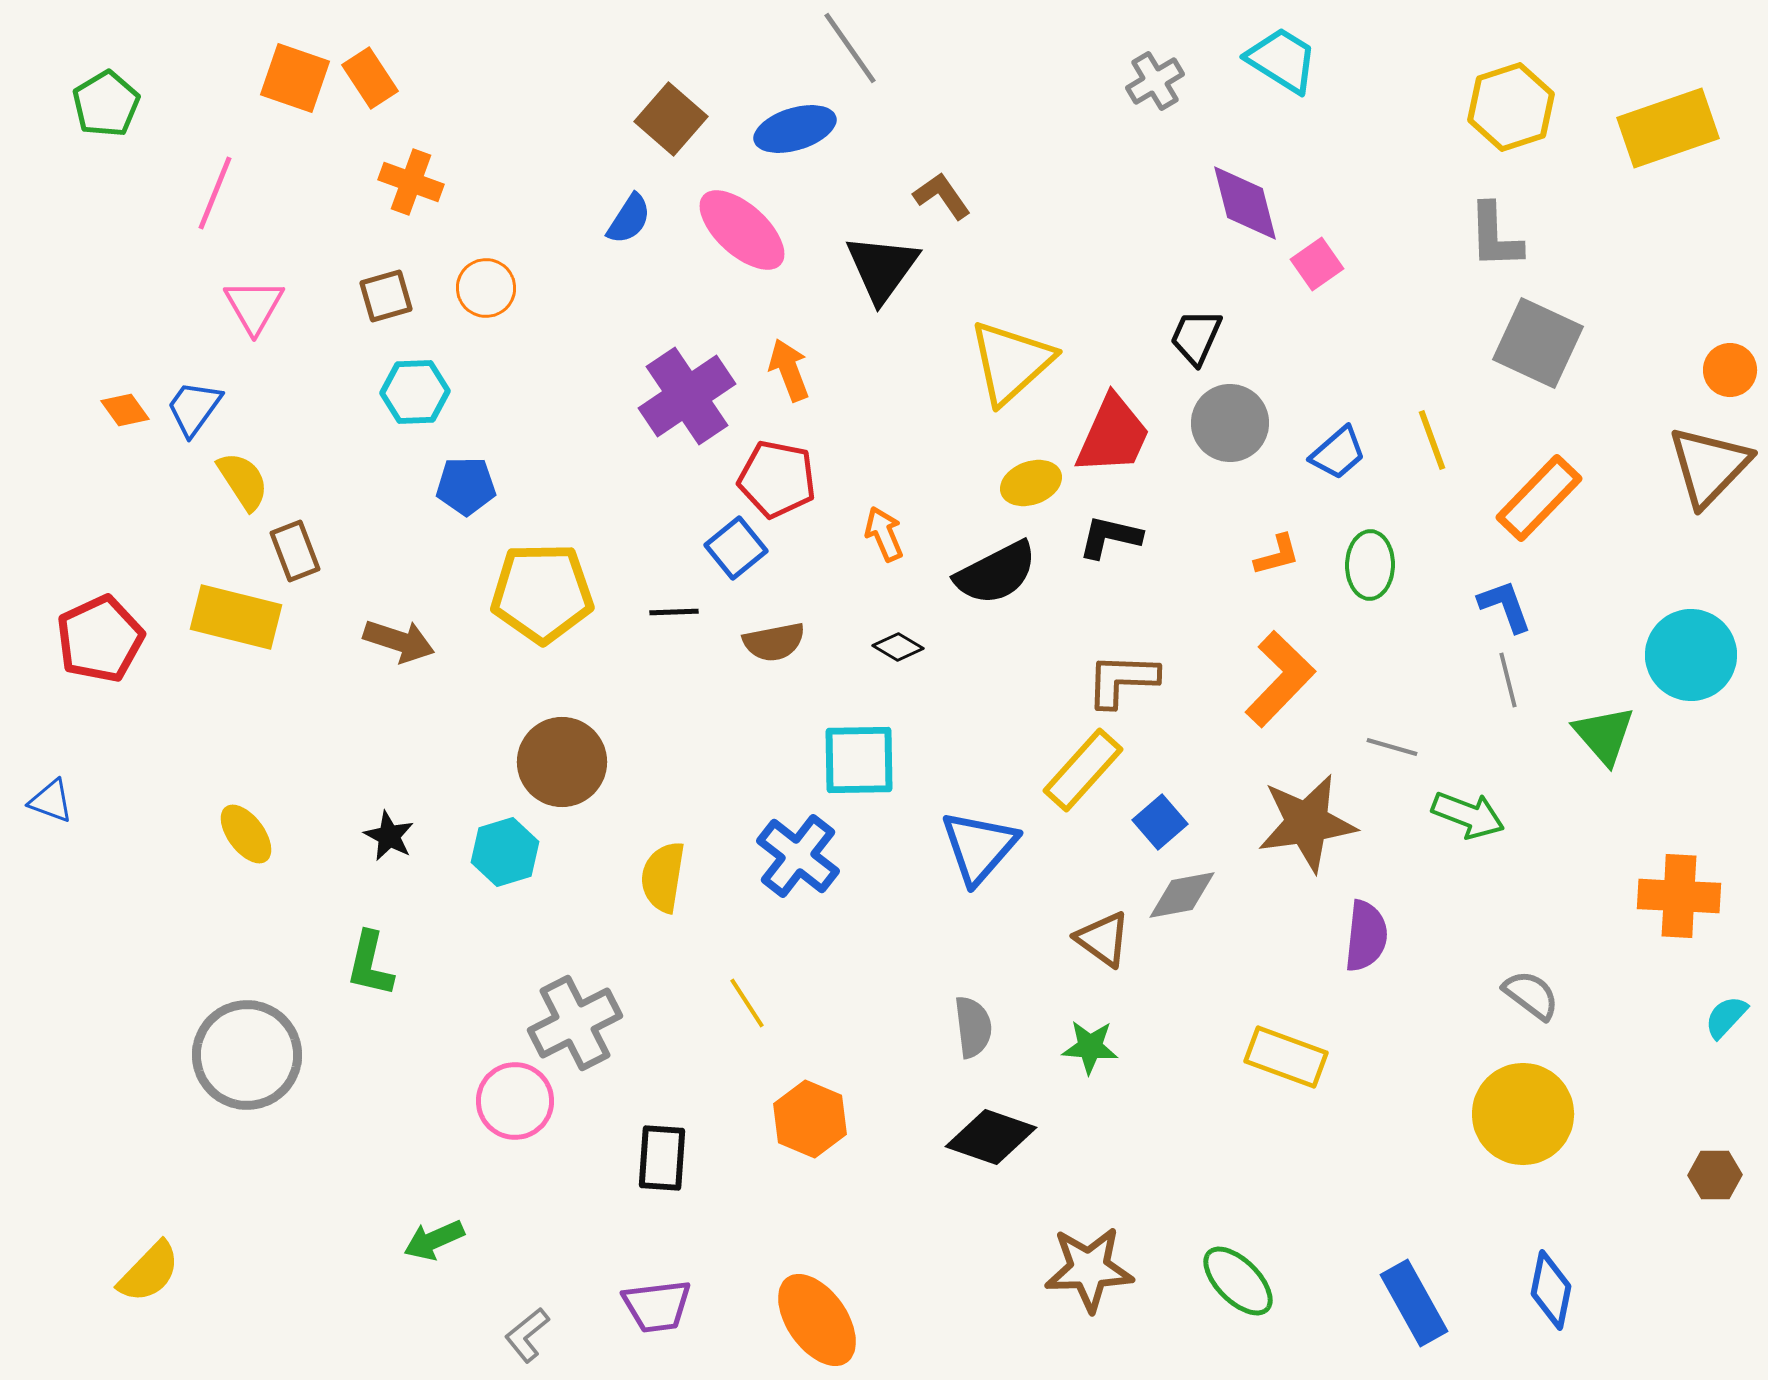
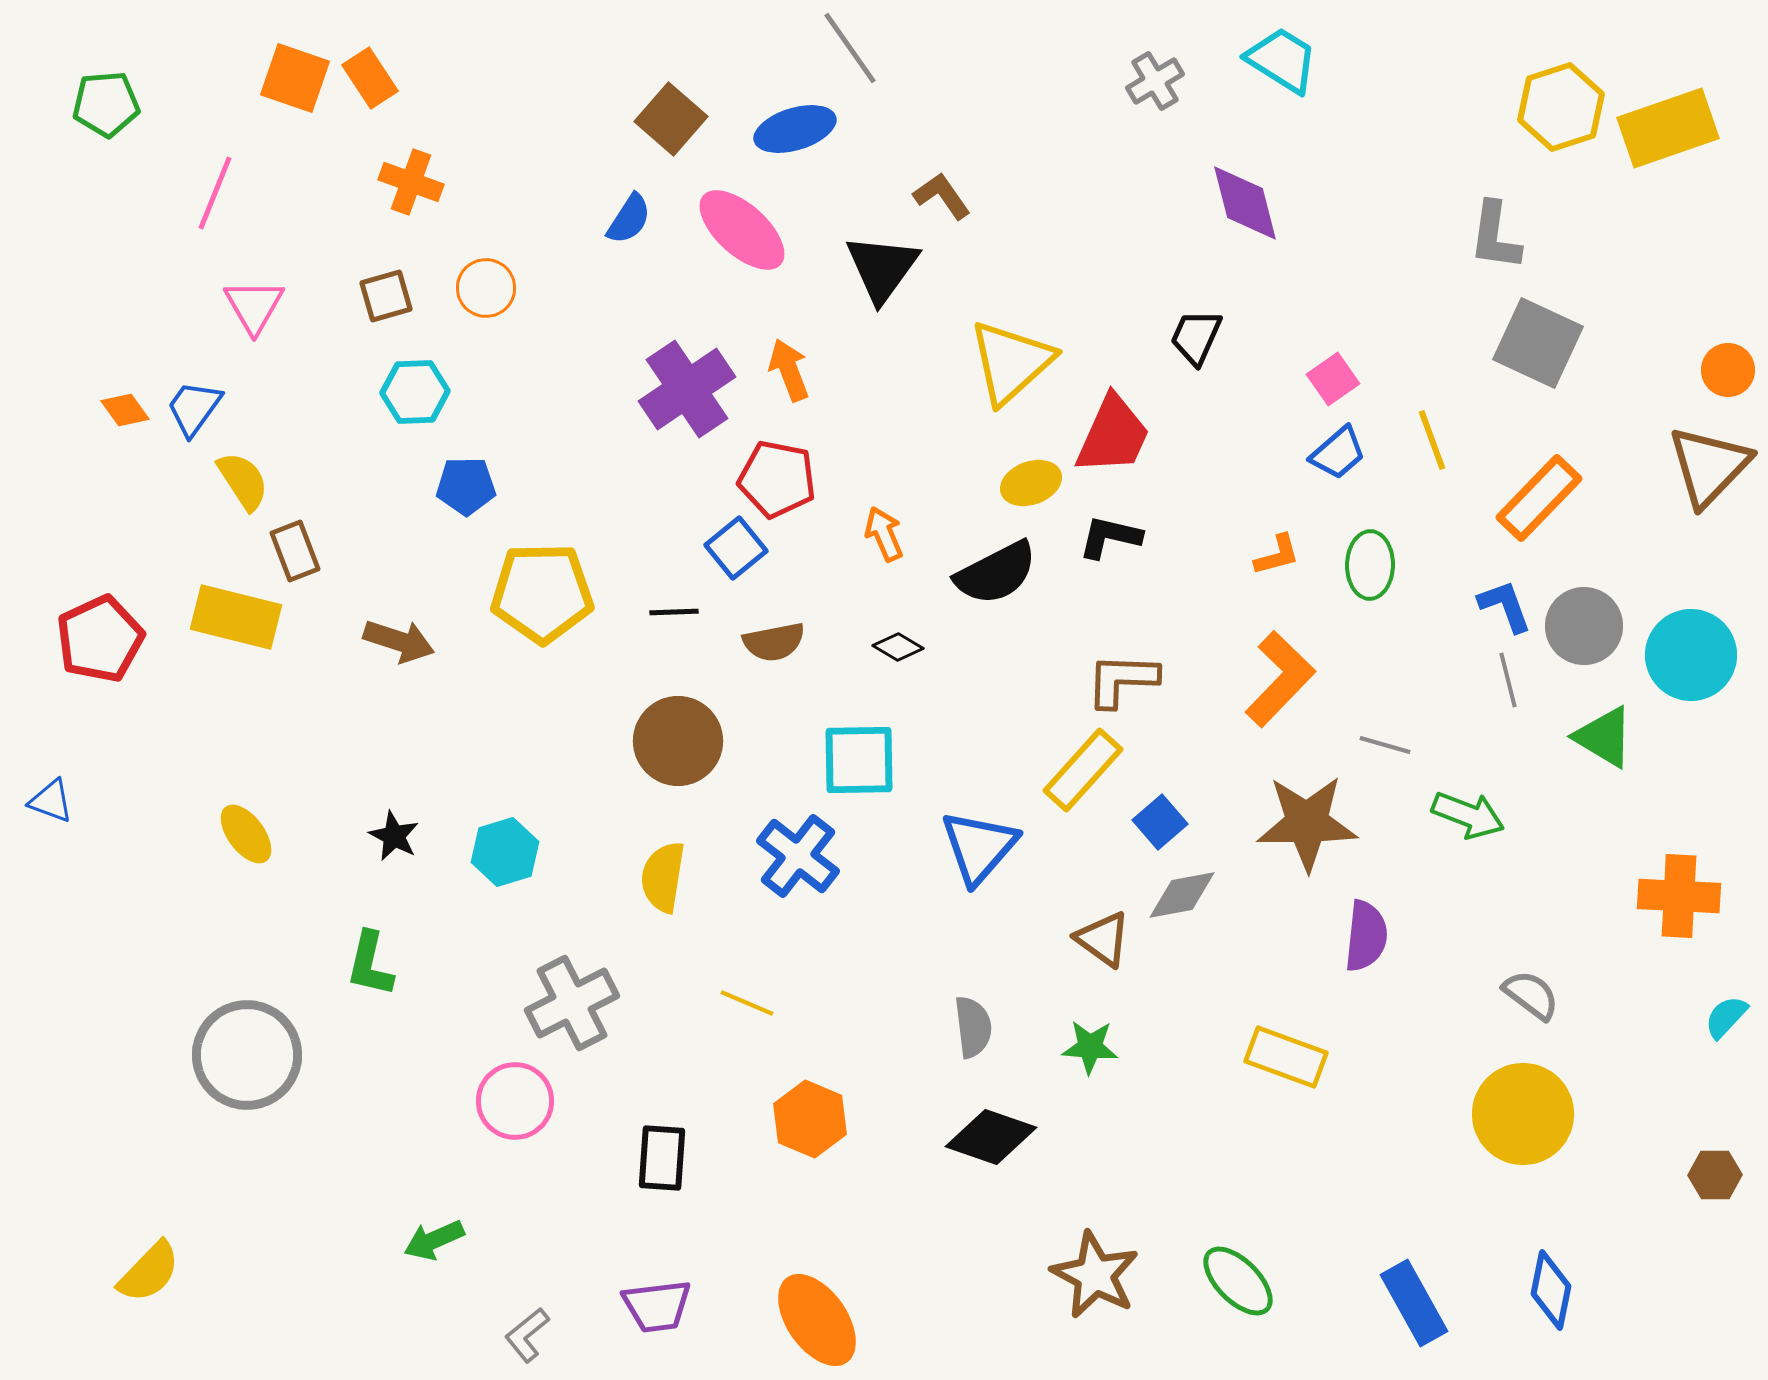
green pentagon at (106, 104): rotated 26 degrees clockwise
yellow hexagon at (1511, 107): moved 50 px right
gray L-shape at (1495, 236): rotated 10 degrees clockwise
pink square at (1317, 264): moved 16 px right, 115 px down
orange circle at (1730, 370): moved 2 px left
purple cross at (687, 396): moved 7 px up
gray circle at (1230, 423): moved 354 px right, 203 px down
green triangle at (1604, 735): moved 2 px down; rotated 18 degrees counterclockwise
gray line at (1392, 747): moved 7 px left, 2 px up
brown circle at (562, 762): moved 116 px right, 21 px up
brown star at (1307, 823): rotated 8 degrees clockwise
black star at (389, 836): moved 5 px right
yellow line at (747, 1003): rotated 34 degrees counterclockwise
gray cross at (575, 1023): moved 3 px left, 20 px up
brown star at (1089, 1269): moved 6 px right, 6 px down; rotated 30 degrees clockwise
